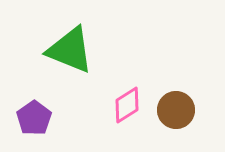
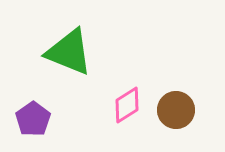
green triangle: moved 1 px left, 2 px down
purple pentagon: moved 1 px left, 1 px down
